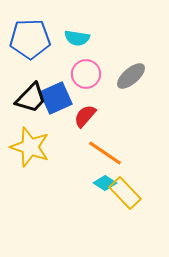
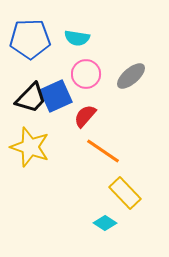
blue square: moved 2 px up
orange line: moved 2 px left, 2 px up
cyan diamond: moved 40 px down
